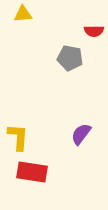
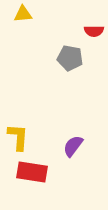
purple semicircle: moved 8 px left, 12 px down
